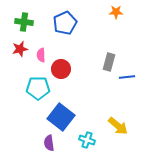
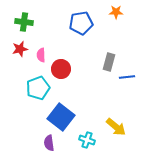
blue pentagon: moved 16 px right; rotated 15 degrees clockwise
cyan pentagon: rotated 20 degrees counterclockwise
yellow arrow: moved 2 px left, 1 px down
